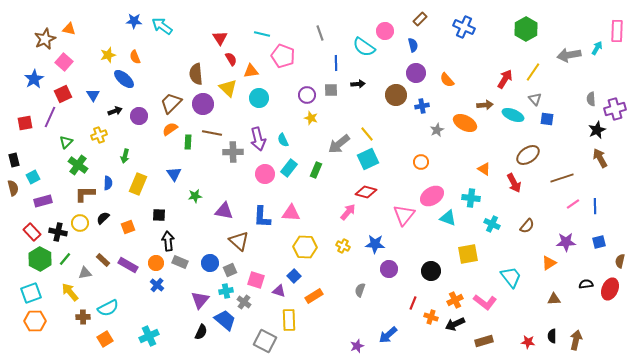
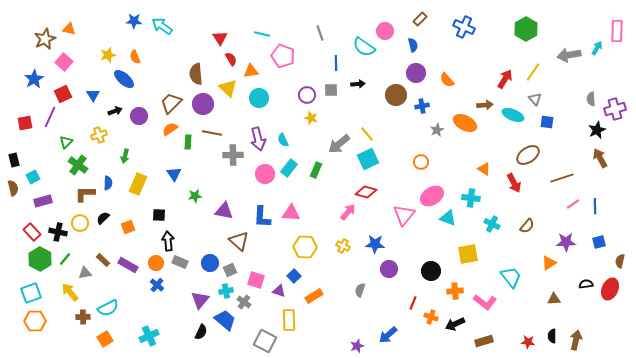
blue square at (547, 119): moved 3 px down
gray cross at (233, 152): moved 3 px down
orange cross at (455, 300): moved 9 px up; rotated 21 degrees clockwise
